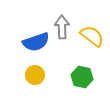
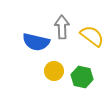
blue semicircle: rotated 32 degrees clockwise
yellow circle: moved 19 px right, 4 px up
